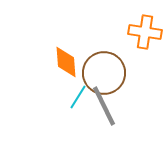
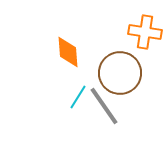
orange diamond: moved 2 px right, 10 px up
brown circle: moved 16 px right
gray line: rotated 9 degrees counterclockwise
